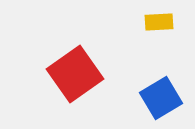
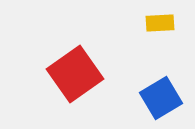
yellow rectangle: moved 1 px right, 1 px down
